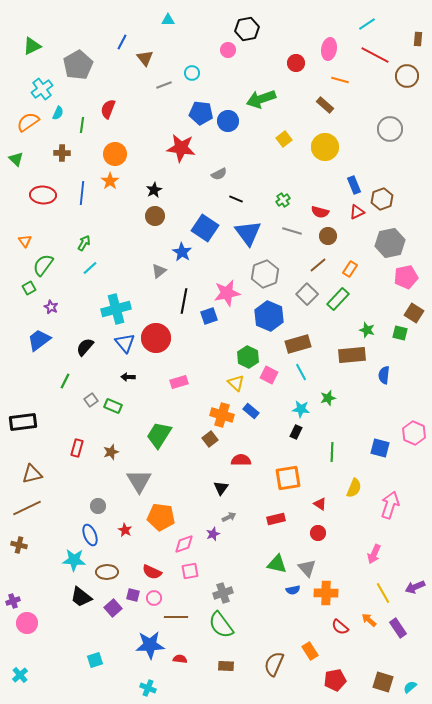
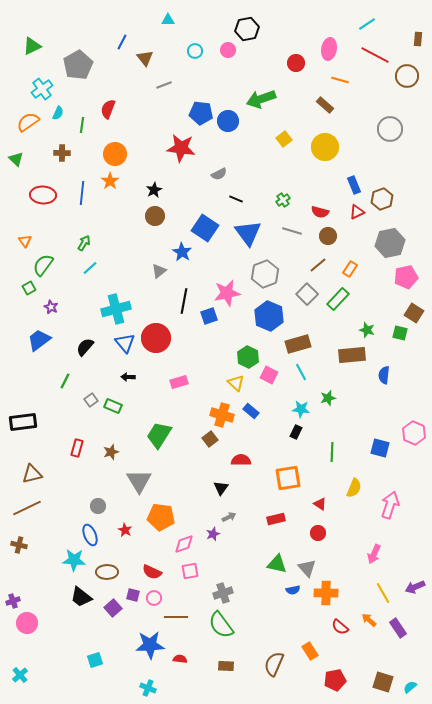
cyan circle at (192, 73): moved 3 px right, 22 px up
